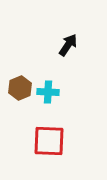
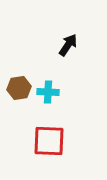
brown hexagon: moved 1 px left; rotated 15 degrees clockwise
